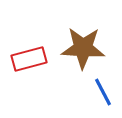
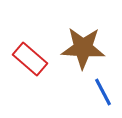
red rectangle: moved 1 px right; rotated 56 degrees clockwise
